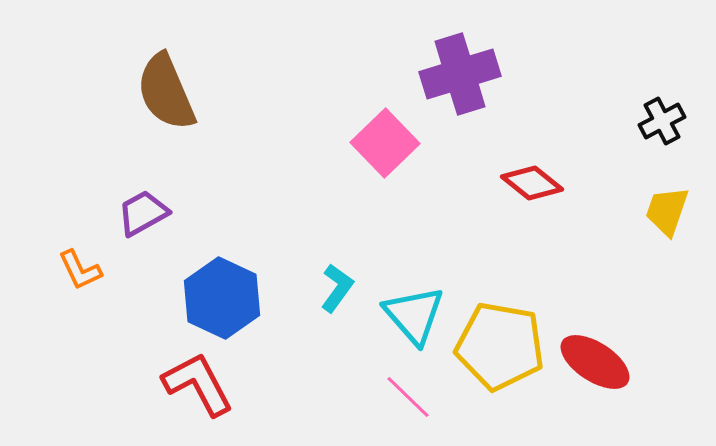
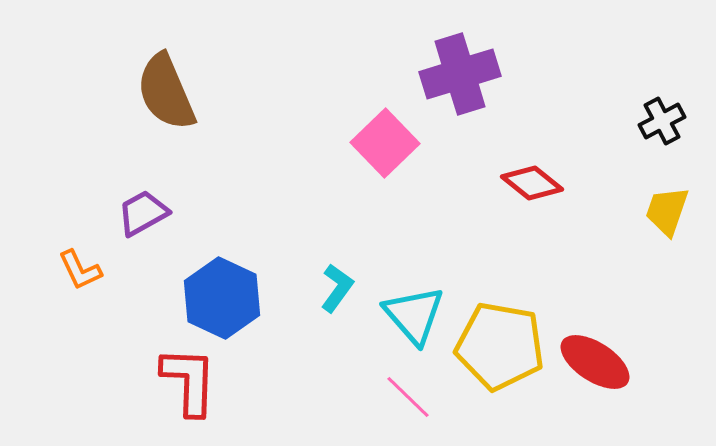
red L-shape: moved 9 px left, 3 px up; rotated 30 degrees clockwise
